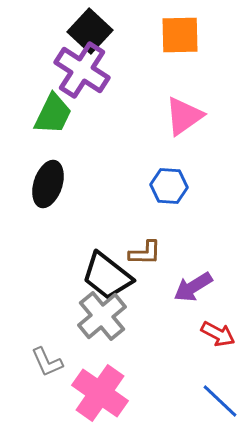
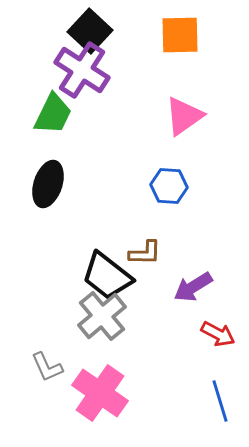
gray L-shape: moved 5 px down
blue line: rotated 30 degrees clockwise
